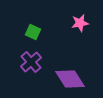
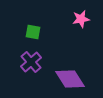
pink star: moved 1 px right, 4 px up
green square: rotated 14 degrees counterclockwise
